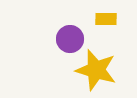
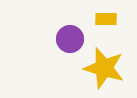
yellow star: moved 8 px right, 2 px up
